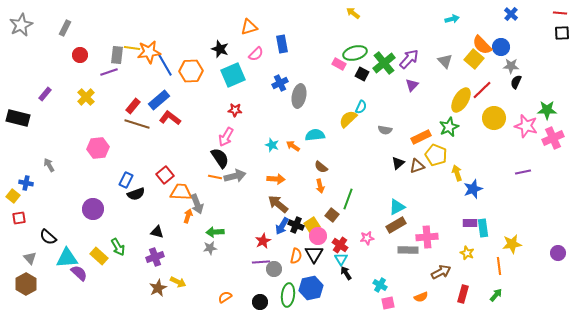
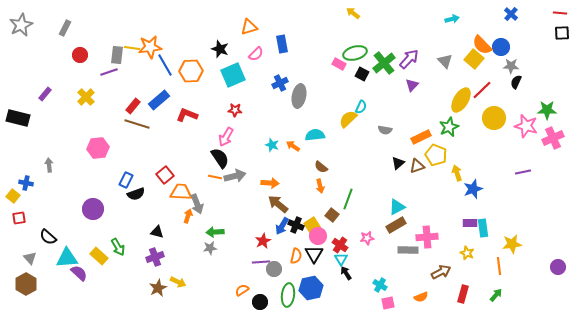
orange star at (149, 52): moved 1 px right, 5 px up
red L-shape at (170, 118): moved 17 px right, 3 px up; rotated 15 degrees counterclockwise
gray arrow at (49, 165): rotated 24 degrees clockwise
orange arrow at (276, 179): moved 6 px left, 4 px down
purple circle at (558, 253): moved 14 px down
orange semicircle at (225, 297): moved 17 px right, 7 px up
